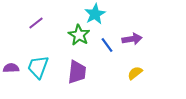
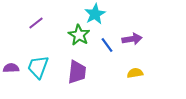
yellow semicircle: rotated 28 degrees clockwise
